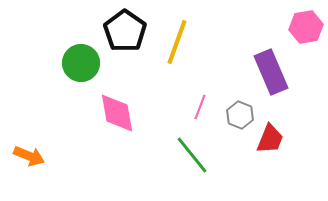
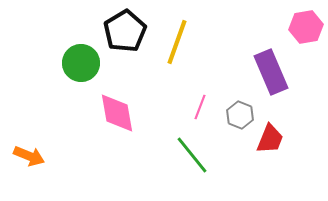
black pentagon: rotated 6 degrees clockwise
